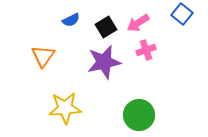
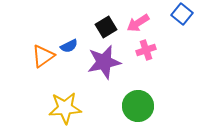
blue semicircle: moved 2 px left, 26 px down
orange triangle: rotated 20 degrees clockwise
green circle: moved 1 px left, 9 px up
